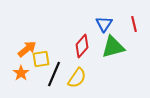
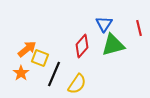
red line: moved 5 px right, 4 px down
green triangle: moved 2 px up
yellow square: moved 1 px left, 1 px up; rotated 30 degrees clockwise
yellow semicircle: moved 6 px down
